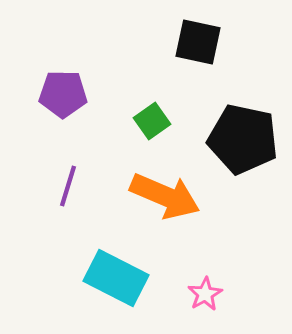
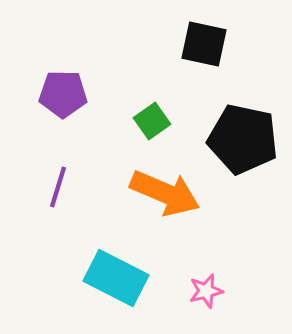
black square: moved 6 px right, 2 px down
purple line: moved 10 px left, 1 px down
orange arrow: moved 3 px up
pink star: moved 1 px right, 3 px up; rotated 16 degrees clockwise
